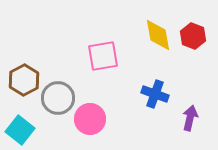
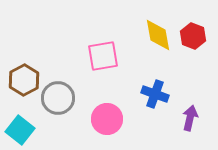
pink circle: moved 17 px right
